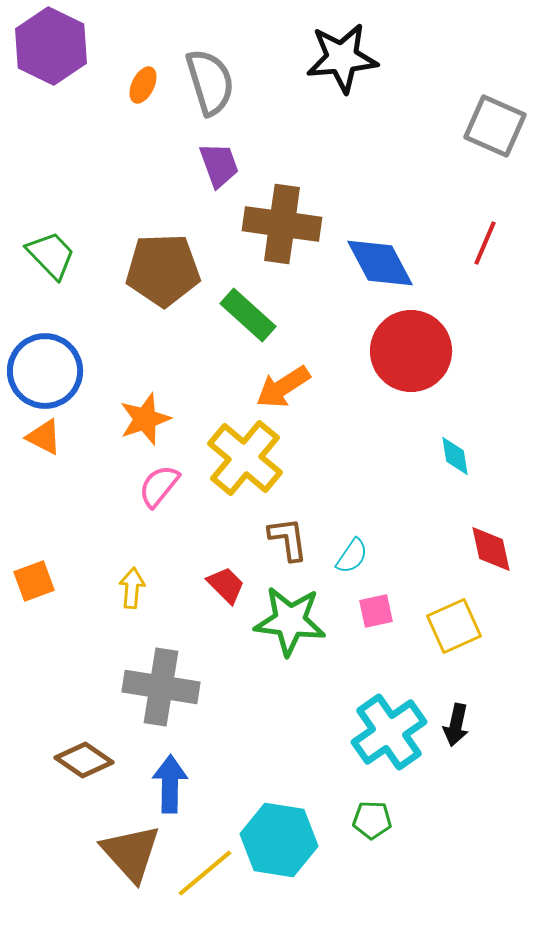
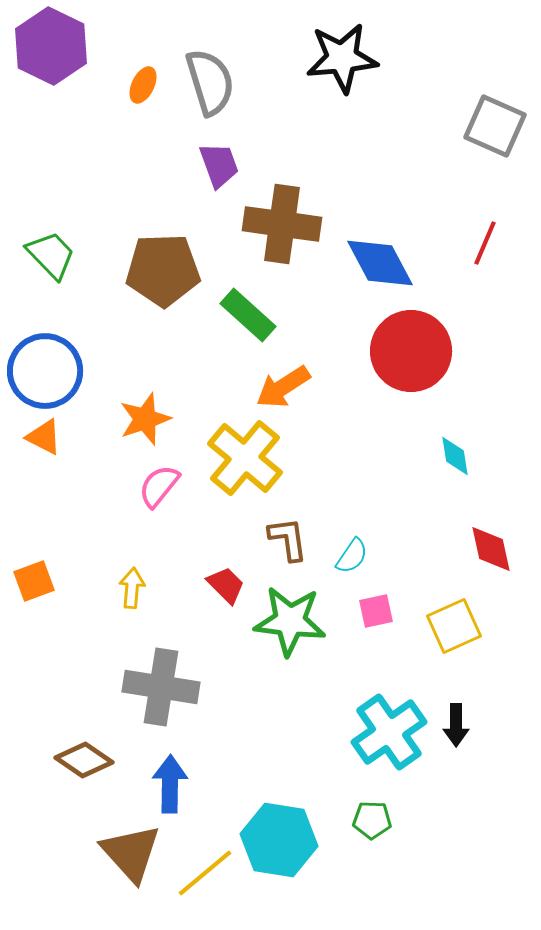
black arrow: rotated 12 degrees counterclockwise
